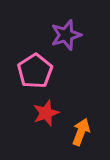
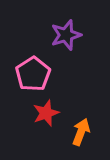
pink pentagon: moved 2 px left, 3 px down
